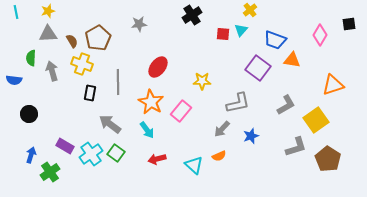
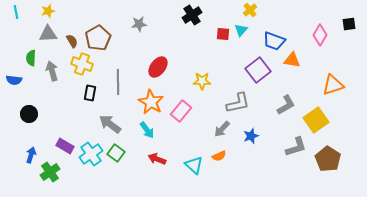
blue trapezoid at (275, 40): moved 1 px left, 1 px down
purple square at (258, 68): moved 2 px down; rotated 15 degrees clockwise
red arrow at (157, 159): rotated 36 degrees clockwise
